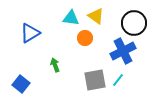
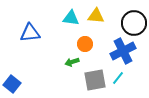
yellow triangle: rotated 30 degrees counterclockwise
blue triangle: rotated 25 degrees clockwise
orange circle: moved 6 px down
green arrow: moved 17 px right, 3 px up; rotated 88 degrees counterclockwise
cyan line: moved 2 px up
blue square: moved 9 px left
